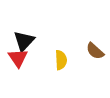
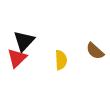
red triangle: moved 1 px left; rotated 20 degrees clockwise
